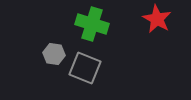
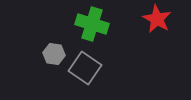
gray square: rotated 12 degrees clockwise
